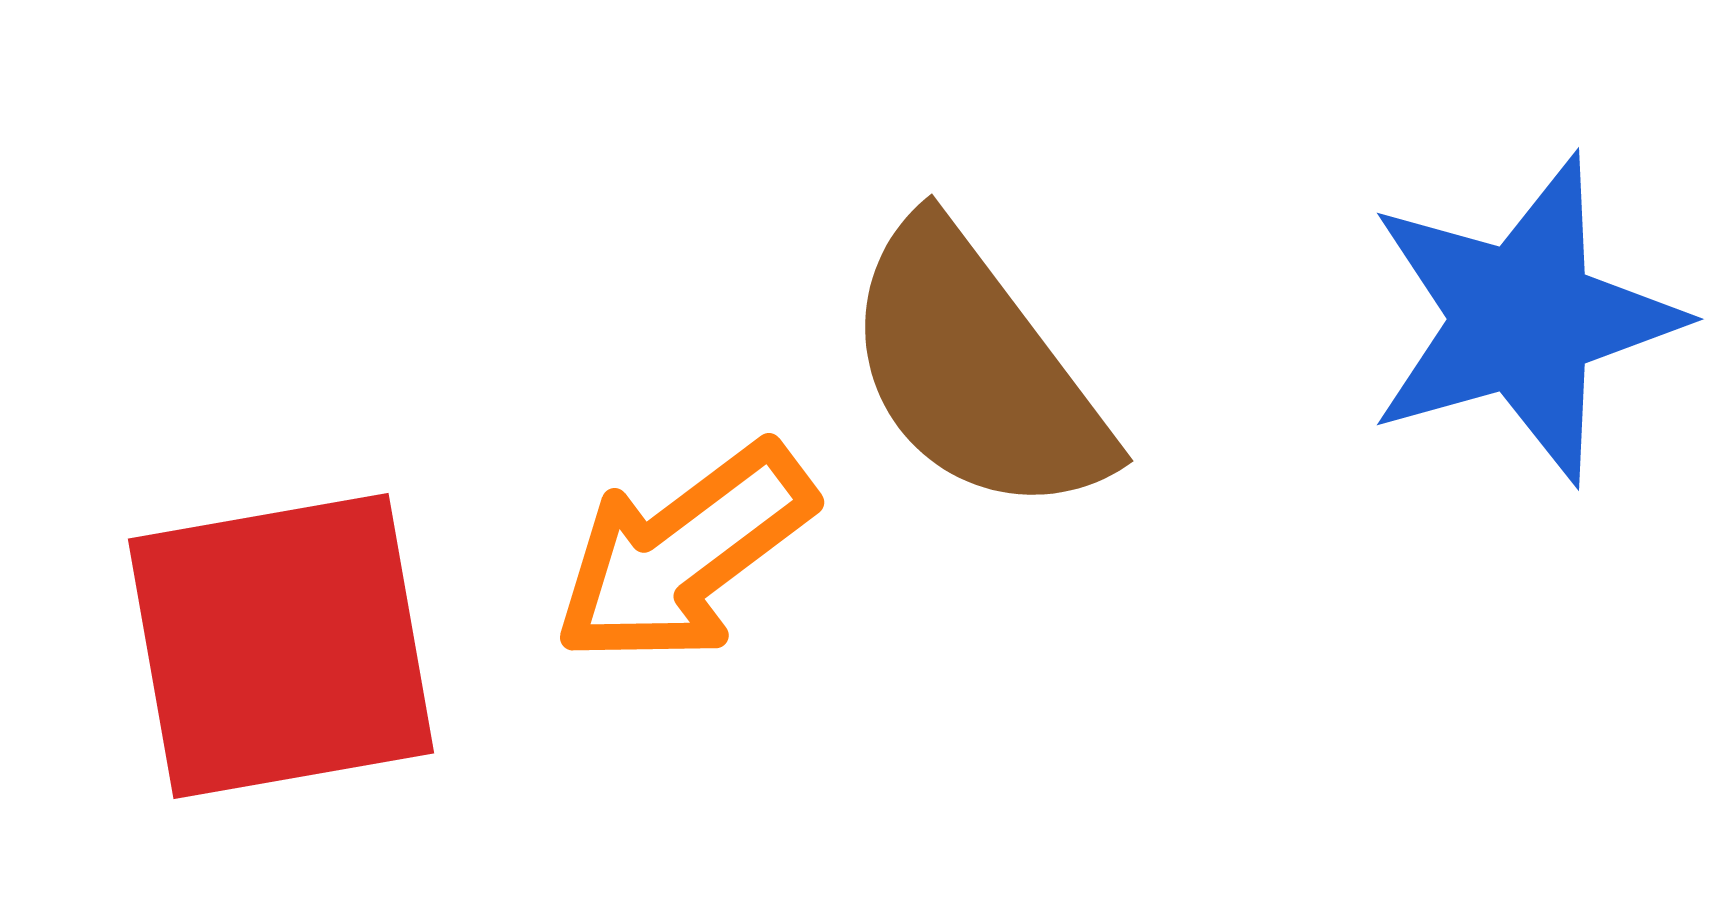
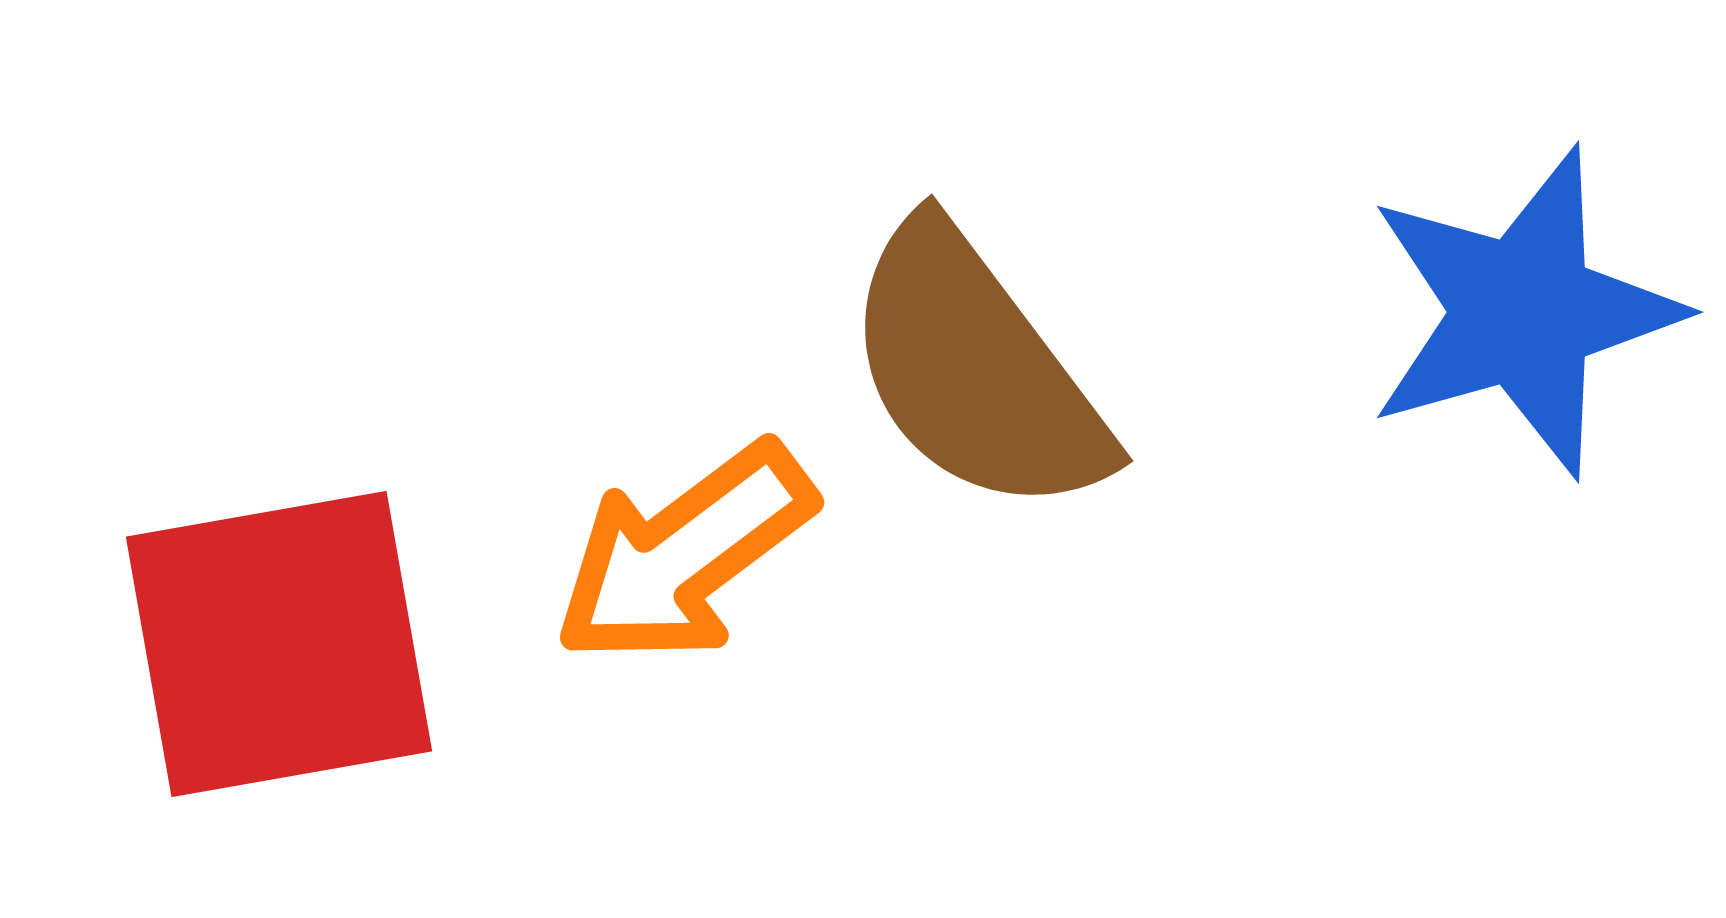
blue star: moved 7 px up
red square: moved 2 px left, 2 px up
